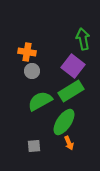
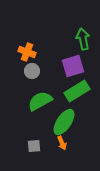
orange cross: rotated 12 degrees clockwise
purple square: rotated 35 degrees clockwise
green rectangle: moved 6 px right
orange arrow: moved 7 px left
